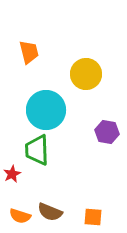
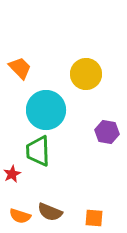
orange trapezoid: moved 9 px left, 16 px down; rotated 30 degrees counterclockwise
green trapezoid: moved 1 px right, 1 px down
orange square: moved 1 px right, 1 px down
